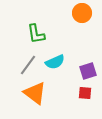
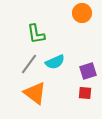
gray line: moved 1 px right, 1 px up
